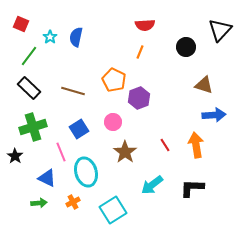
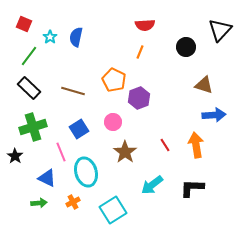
red square: moved 3 px right
